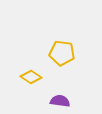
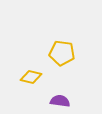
yellow diamond: rotated 20 degrees counterclockwise
